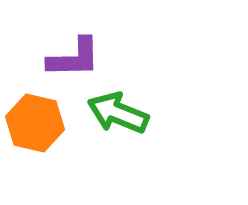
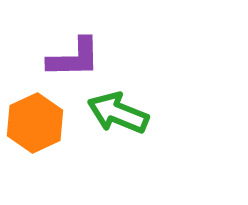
orange hexagon: rotated 22 degrees clockwise
